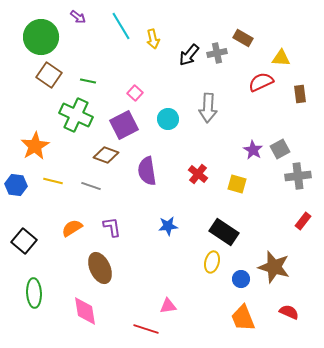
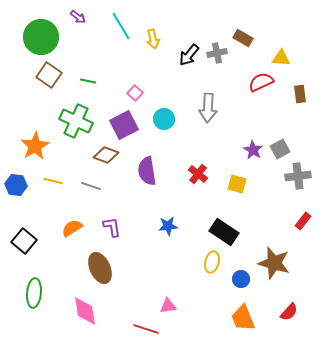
green cross at (76, 115): moved 6 px down
cyan circle at (168, 119): moved 4 px left
brown star at (274, 267): moved 4 px up
green ellipse at (34, 293): rotated 8 degrees clockwise
red semicircle at (289, 312): rotated 108 degrees clockwise
